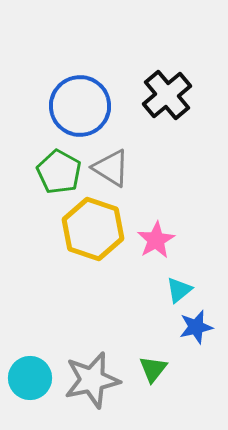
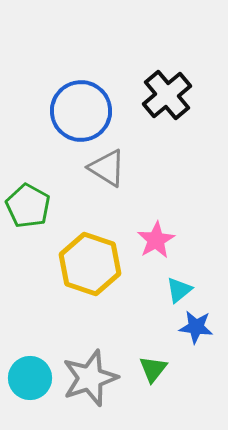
blue circle: moved 1 px right, 5 px down
gray triangle: moved 4 px left
green pentagon: moved 31 px left, 34 px down
yellow hexagon: moved 3 px left, 35 px down
blue star: rotated 20 degrees clockwise
gray star: moved 2 px left, 2 px up; rotated 6 degrees counterclockwise
